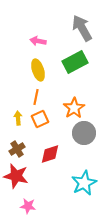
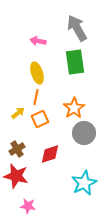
gray arrow: moved 5 px left
green rectangle: rotated 70 degrees counterclockwise
yellow ellipse: moved 1 px left, 3 px down
yellow arrow: moved 5 px up; rotated 56 degrees clockwise
